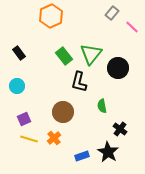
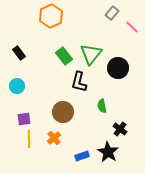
purple square: rotated 16 degrees clockwise
yellow line: rotated 72 degrees clockwise
